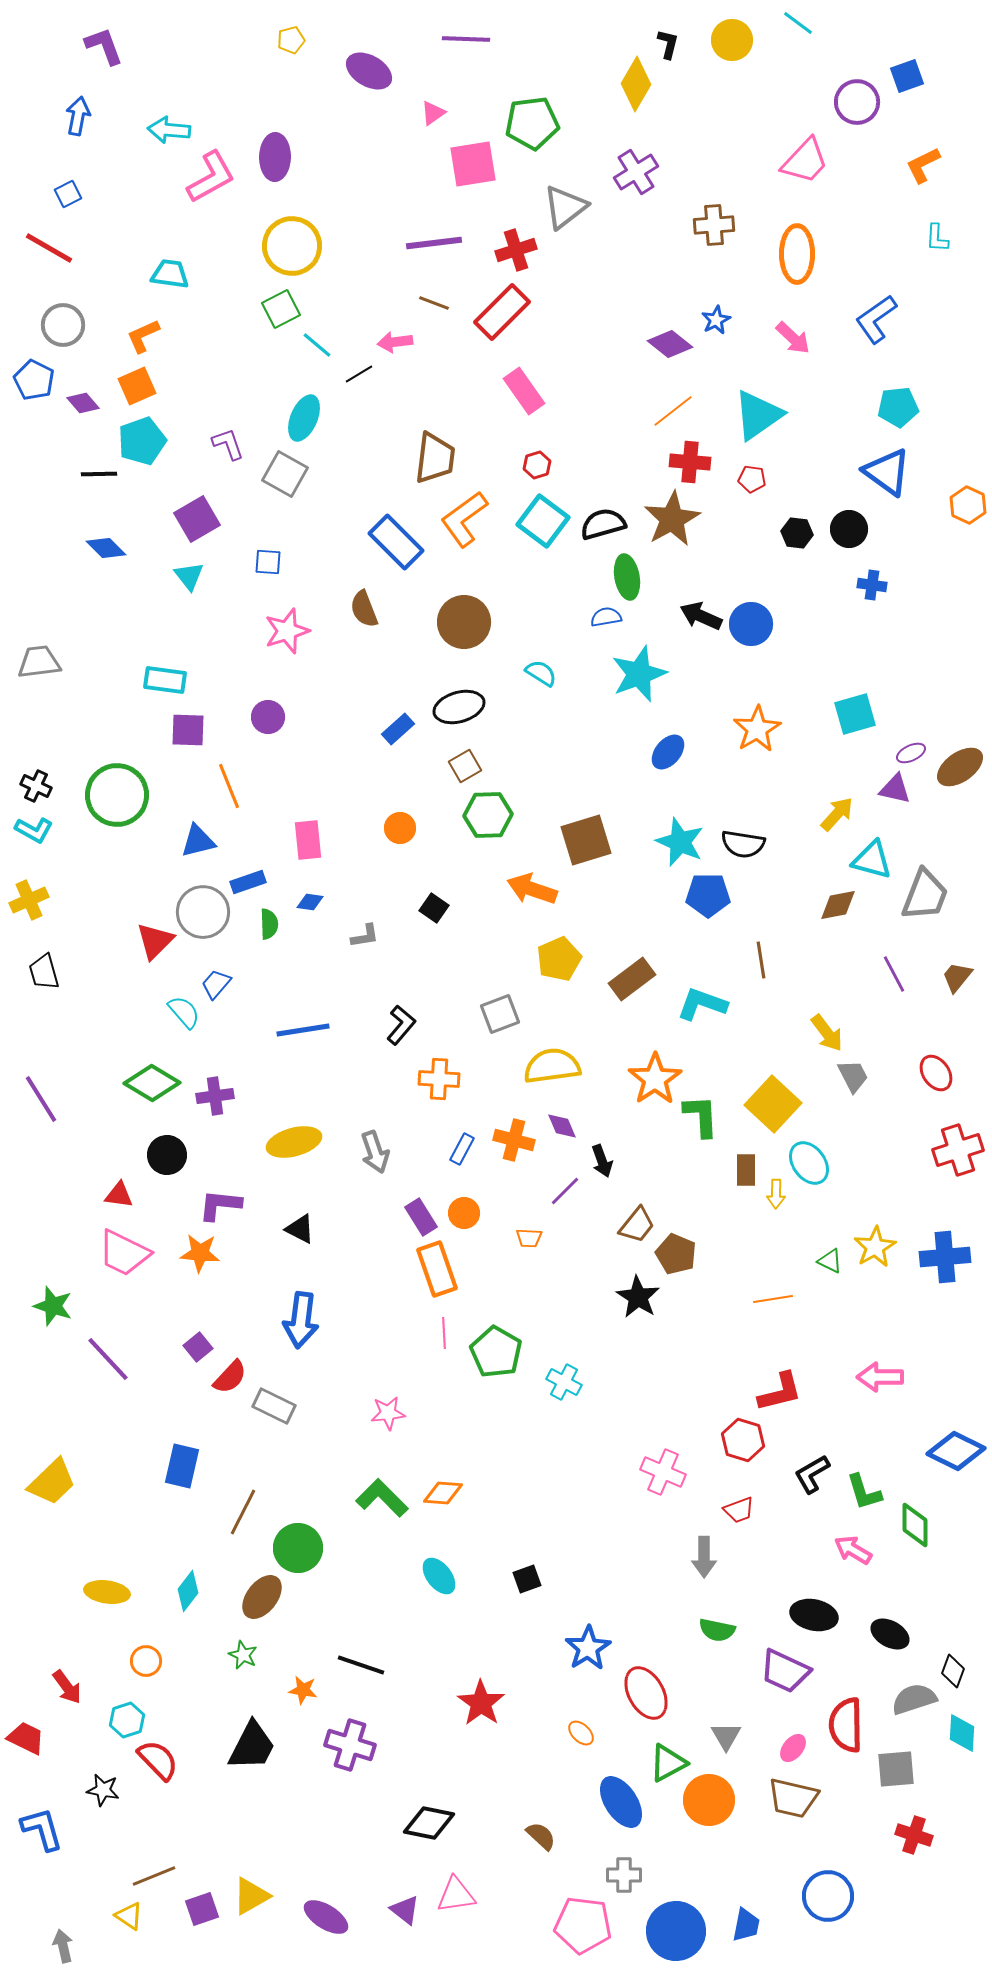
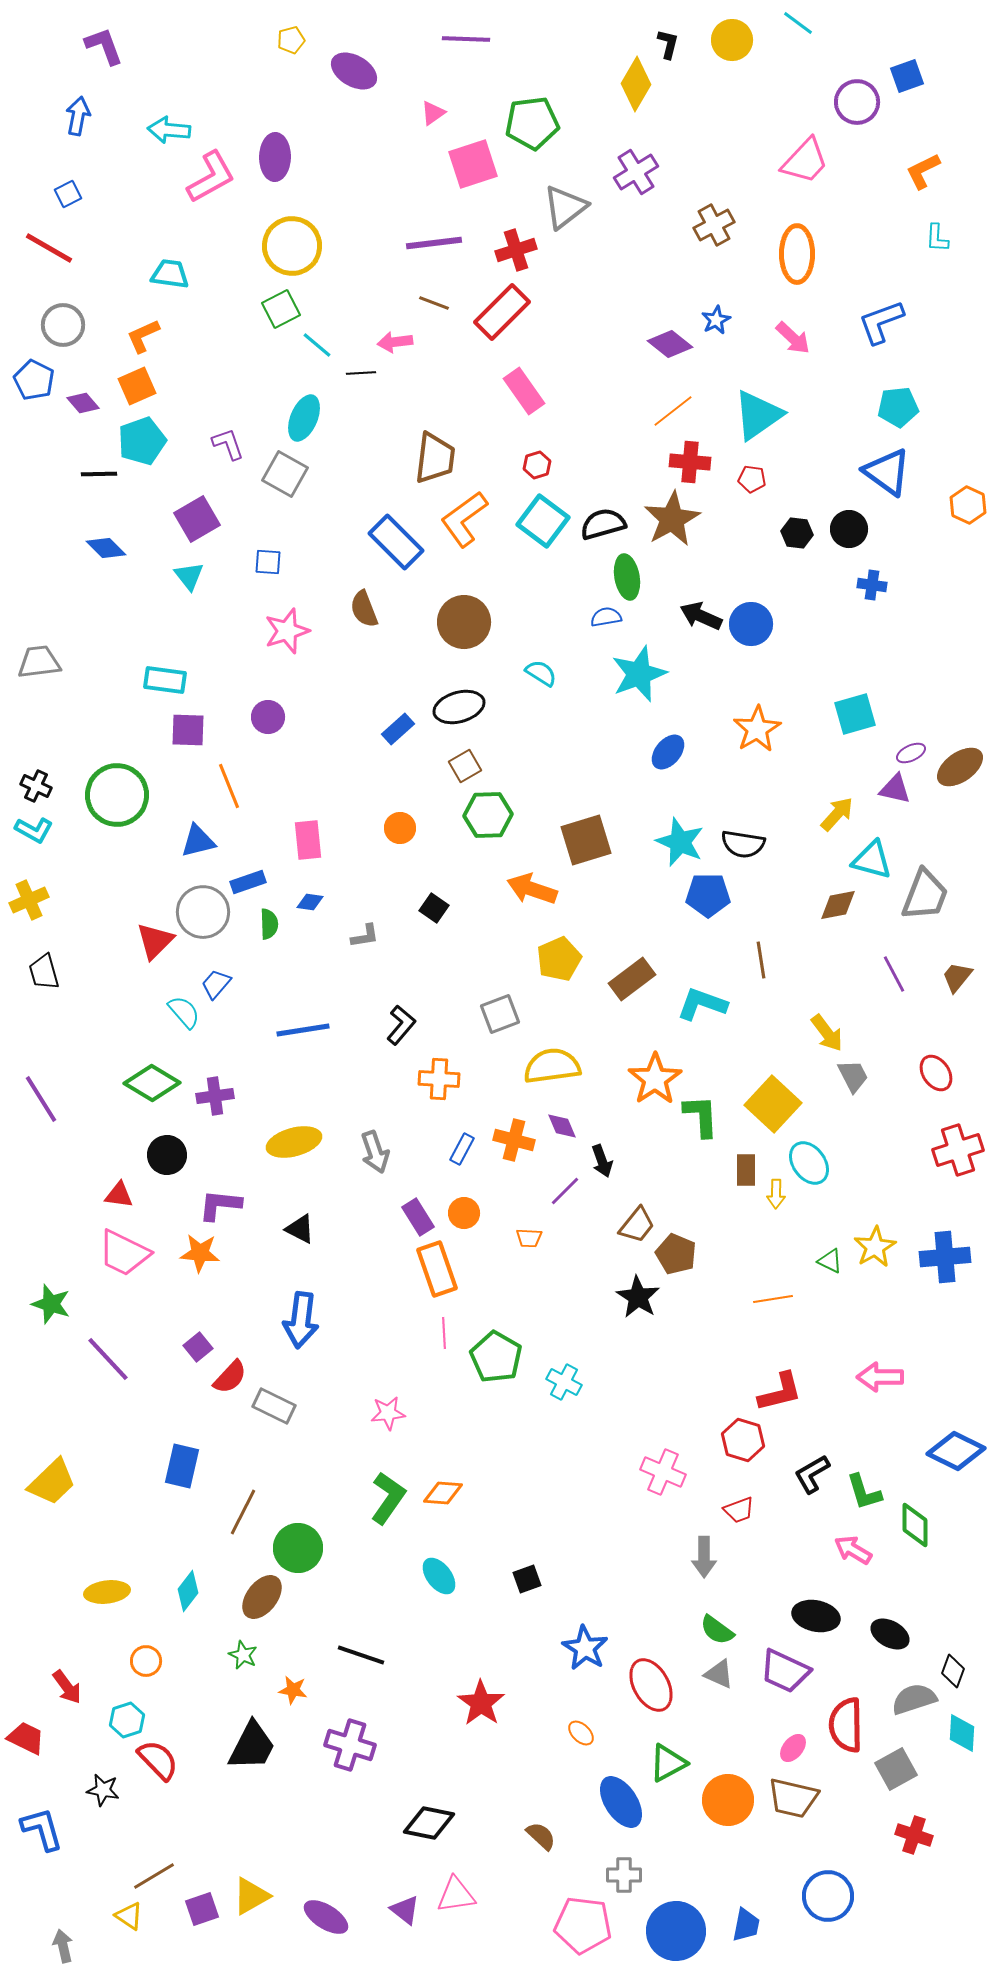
purple ellipse at (369, 71): moved 15 px left
pink square at (473, 164): rotated 9 degrees counterclockwise
orange L-shape at (923, 165): moved 6 px down
brown cross at (714, 225): rotated 24 degrees counterclockwise
blue L-shape at (876, 319): moved 5 px right, 3 px down; rotated 15 degrees clockwise
black line at (359, 374): moved 2 px right, 1 px up; rotated 28 degrees clockwise
purple rectangle at (421, 1217): moved 3 px left
green star at (53, 1306): moved 2 px left, 2 px up
green pentagon at (496, 1352): moved 5 px down
green L-shape at (382, 1498): moved 6 px right; rotated 80 degrees clockwise
yellow ellipse at (107, 1592): rotated 15 degrees counterclockwise
black ellipse at (814, 1615): moved 2 px right, 1 px down
green semicircle at (717, 1630): rotated 24 degrees clockwise
blue star at (588, 1648): moved 3 px left; rotated 9 degrees counterclockwise
black line at (361, 1665): moved 10 px up
orange star at (303, 1690): moved 10 px left
red ellipse at (646, 1693): moved 5 px right, 8 px up
gray triangle at (726, 1736): moved 7 px left, 62 px up; rotated 36 degrees counterclockwise
gray square at (896, 1769): rotated 24 degrees counterclockwise
orange circle at (709, 1800): moved 19 px right
brown line at (154, 1876): rotated 9 degrees counterclockwise
